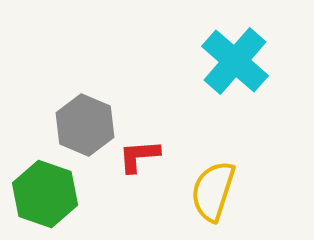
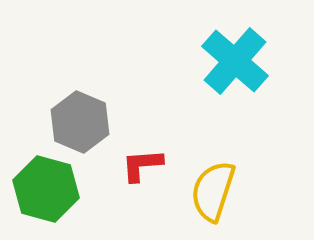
gray hexagon: moved 5 px left, 3 px up
red L-shape: moved 3 px right, 9 px down
green hexagon: moved 1 px right, 5 px up; rotated 4 degrees counterclockwise
